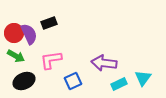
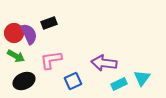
cyan triangle: moved 1 px left
